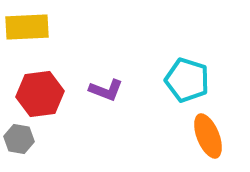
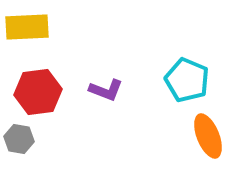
cyan pentagon: rotated 6 degrees clockwise
red hexagon: moved 2 px left, 2 px up
